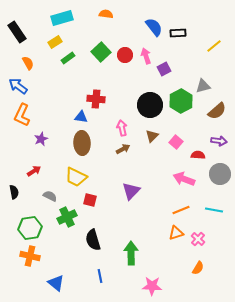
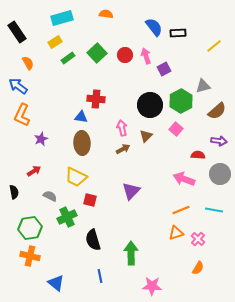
green square at (101, 52): moved 4 px left, 1 px down
brown triangle at (152, 136): moved 6 px left
pink square at (176, 142): moved 13 px up
